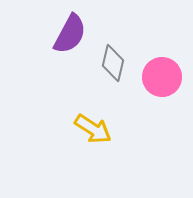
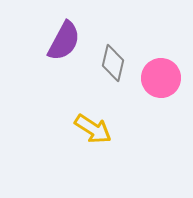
purple semicircle: moved 6 px left, 7 px down
pink circle: moved 1 px left, 1 px down
